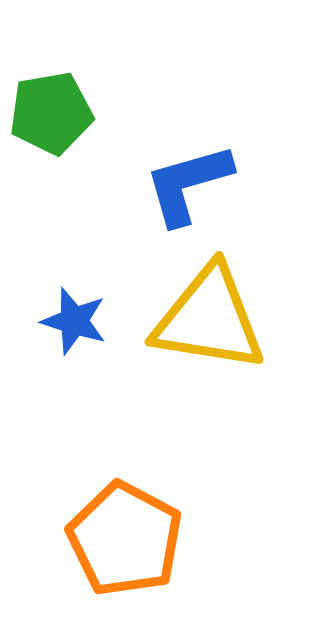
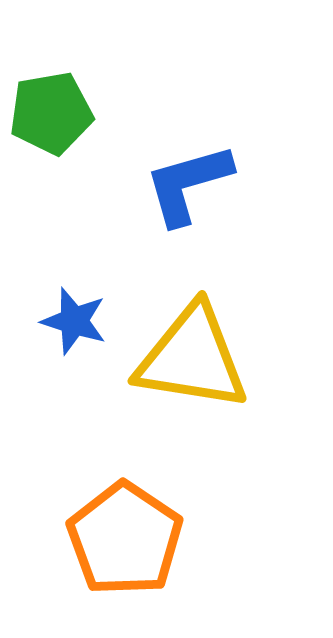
yellow triangle: moved 17 px left, 39 px down
orange pentagon: rotated 6 degrees clockwise
